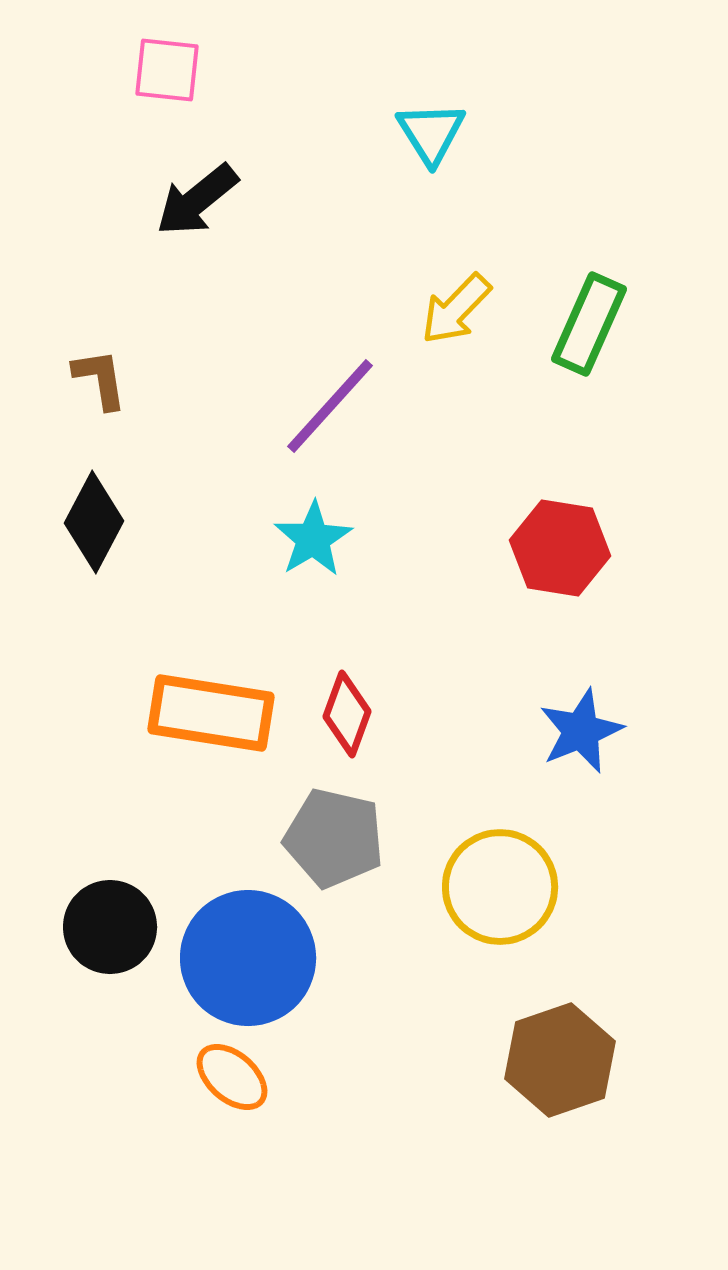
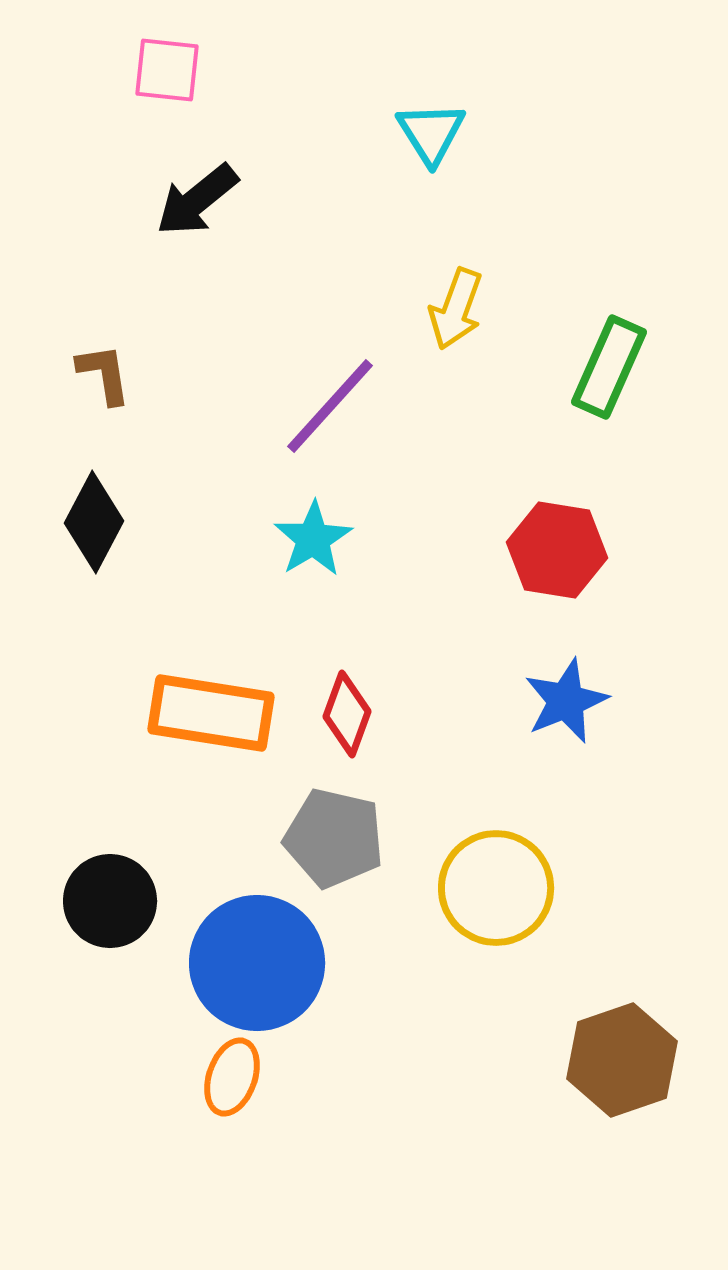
yellow arrow: rotated 24 degrees counterclockwise
green rectangle: moved 20 px right, 43 px down
brown L-shape: moved 4 px right, 5 px up
red hexagon: moved 3 px left, 2 px down
blue star: moved 15 px left, 30 px up
yellow circle: moved 4 px left, 1 px down
black circle: moved 26 px up
blue circle: moved 9 px right, 5 px down
brown hexagon: moved 62 px right
orange ellipse: rotated 68 degrees clockwise
